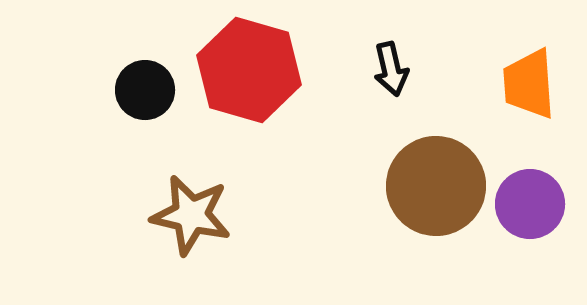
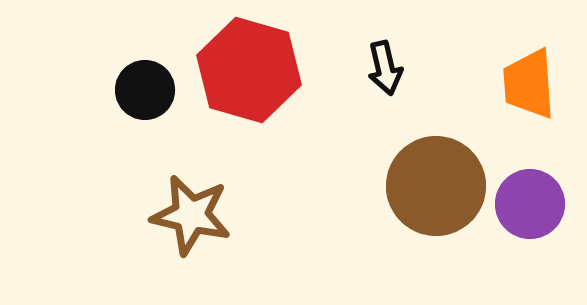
black arrow: moved 6 px left, 1 px up
